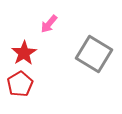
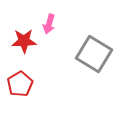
pink arrow: rotated 24 degrees counterclockwise
red star: moved 12 px up; rotated 30 degrees clockwise
